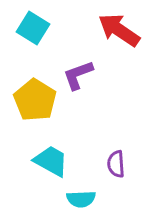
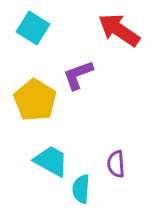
cyan semicircle: moved 10 px up; rotated 96 degrees clockwise
